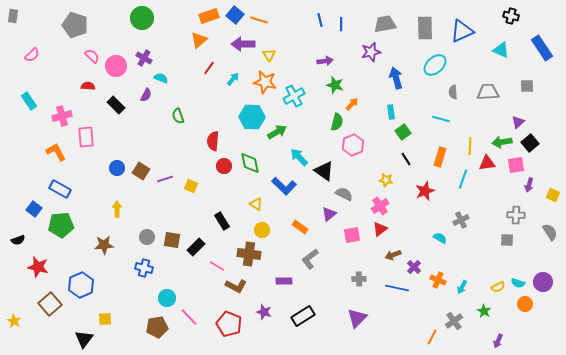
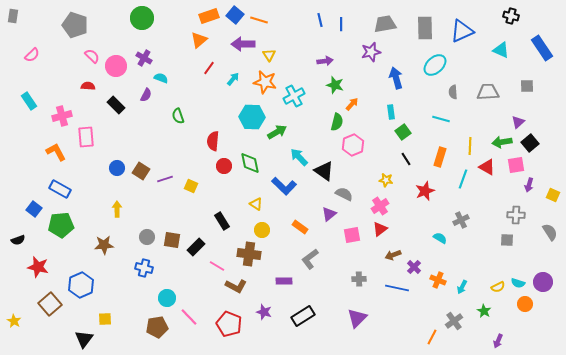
red triangle at (487, 163): moved 4 px down; rotated 36 degrees clockwise
